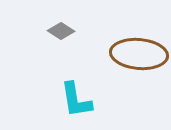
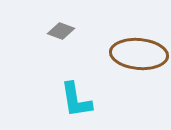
gray diamond: rotated 12 degrees counterclockwise
